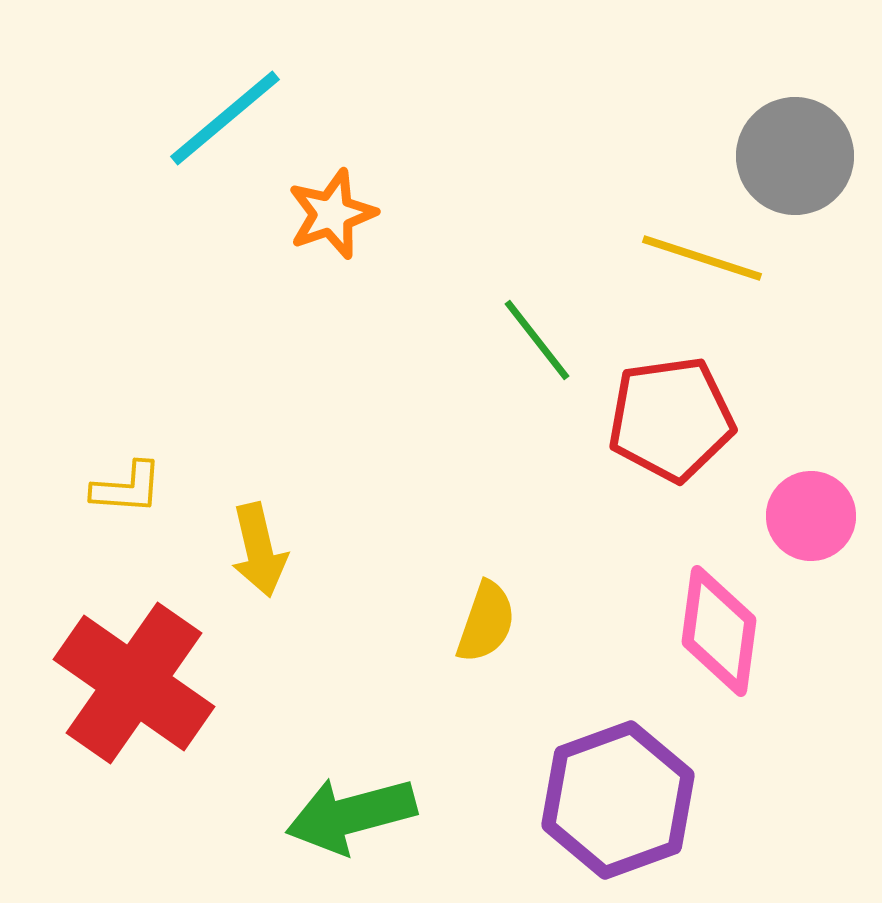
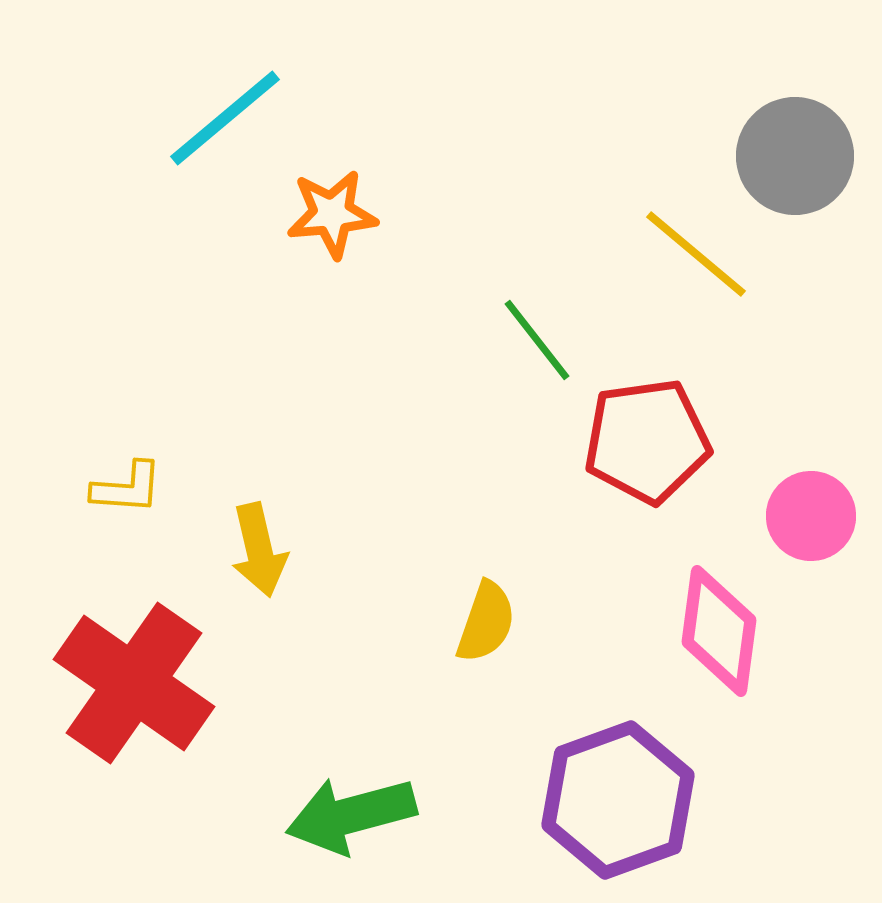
orange star: rotated 14 degrees clockwise
yellow line: moved 6 px left, 4 px up; rotated 22 degrees clockwise
red pentagon: moved 24 px left, 22 px down
